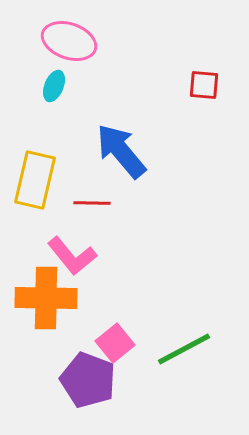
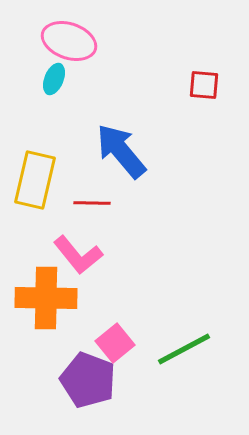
cyan ellipse: moved 7 px up
pink L-shape: moved 6 px right, 1 px up
